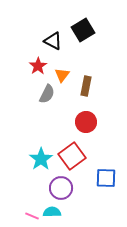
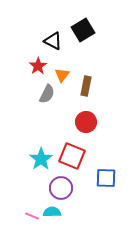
red square: rotated 32 degrees counterclockwise
